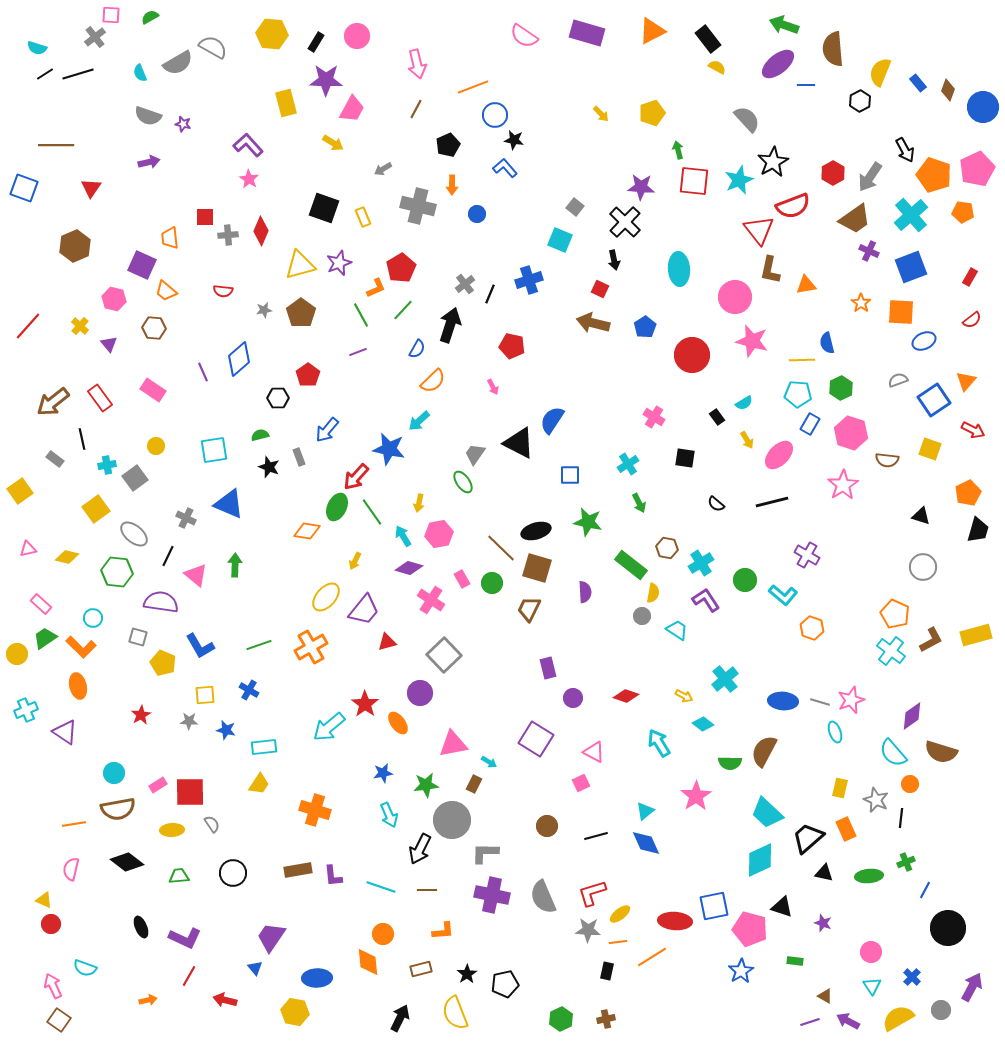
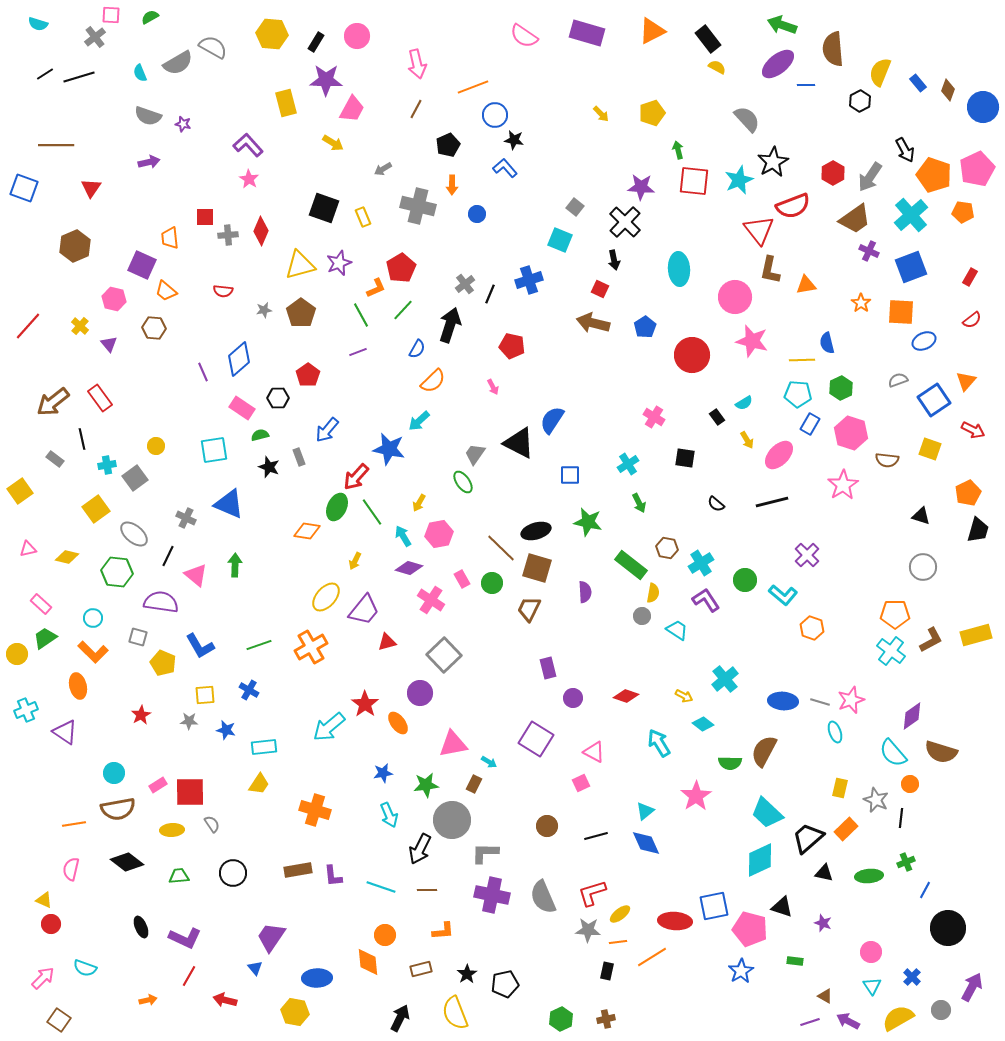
green arrow at (784, 25): moved 2 px left
cyan semicircle at (37, 48): moved 1 px right, 24 px up
black line at (78, 74): moved 1 px right, 3 px down
pink rectangle at (153, 390): moved 89 px right, 18 px down
yellow arrow at (419, 503): rotated 18 degrees clockwise
purple cross at (807, 555): rotated 15 degrees clockwise
orange pentagon at (895, 614): rotated 24 degrees counterclockwise
orange L-shape at (81, 647): moved 12 px right, 5 px down
orange rectangle at (846, 829): rotated 70 degrees clockwise
orange circle at (383, 934): moved 2 px right, 1 px down
pink arrow at (53, 986): moved 10 px left, 8 px up; rotated 70 degrees clockwise
